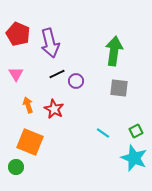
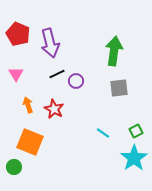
gray square: rotated 12 degrees counterclockwise
cyan star: rotated 16 degrees clockwise
green circle: moved 2 px left
